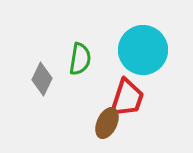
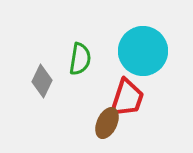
cyan circle: moved 1 px down
gray diamond: moved 2 px down
